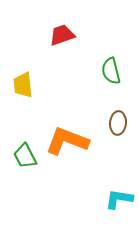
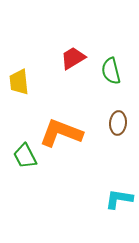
red trapezoid: moved 11 px right, 23 px down; rotated 12 degrees counterclockwise
yellow trapezoid: moved 4 px left, 3 px up
orange L-shape: moved 6 px left, 8 px up
